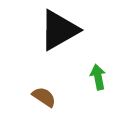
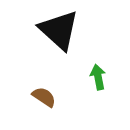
black triangle: rotated 48 degrees counterclockwise
